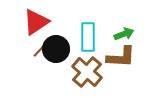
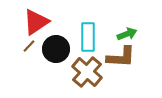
green arrow: moved 3 px right
brown line: moved 10 px left, 5 px up
